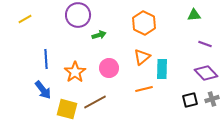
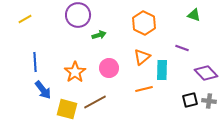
green triangle: rotated 24 degrees clockwise
purple line: moved 23 px left, 4 px down
blue line: moved 11 px left, 3 px down
cyan rectangle: moved 1 px down
gray cross: moved 3 px left, 2 px down; rotated 24 degrees clockwise
